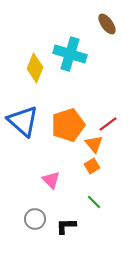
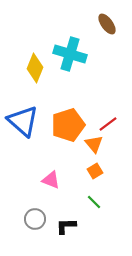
orange square: moved 3 px right, 5 px down
pink triangle: rotated 24 degrees counterclockwise
